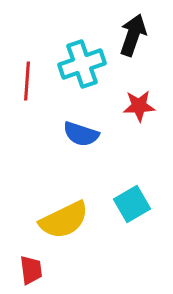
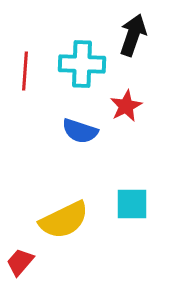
cyan cross: rotated 21 degrees clockwise
red line: moved 2 px left, 10 px up
red star: moved 13 px left; rotated 24 degrees counterclockwise
blue semicircle: moved 1 px left, 3 px up
cyan square: rotated 30 degrees clockwise
red trapezoid: moved 11 px left, 8 px up; rotated 132 degrees counterclockwise
